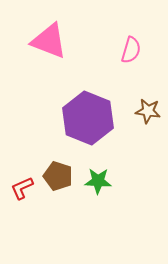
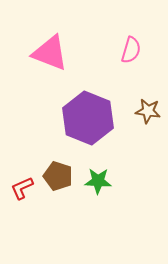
pink triangle: moved 1 px right, 12 px down
